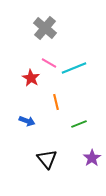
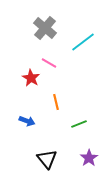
cyan line: moved 9 px right, 26 px up; rotated 15 degrees counterclockwise
purple star: moved 3 px left
